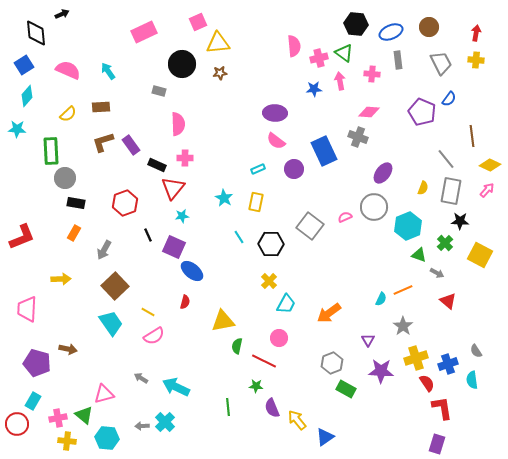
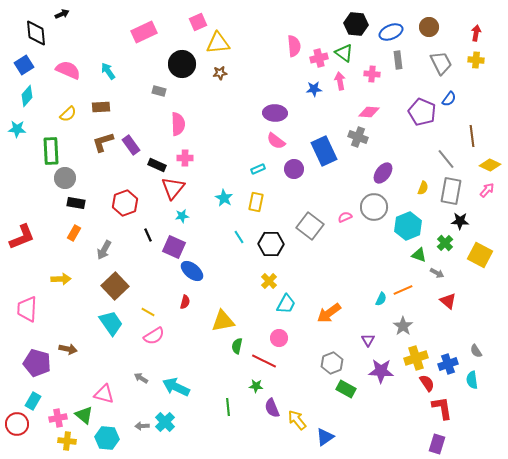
pink triangle at (104, 394): rotated 30 degrees clockwise
